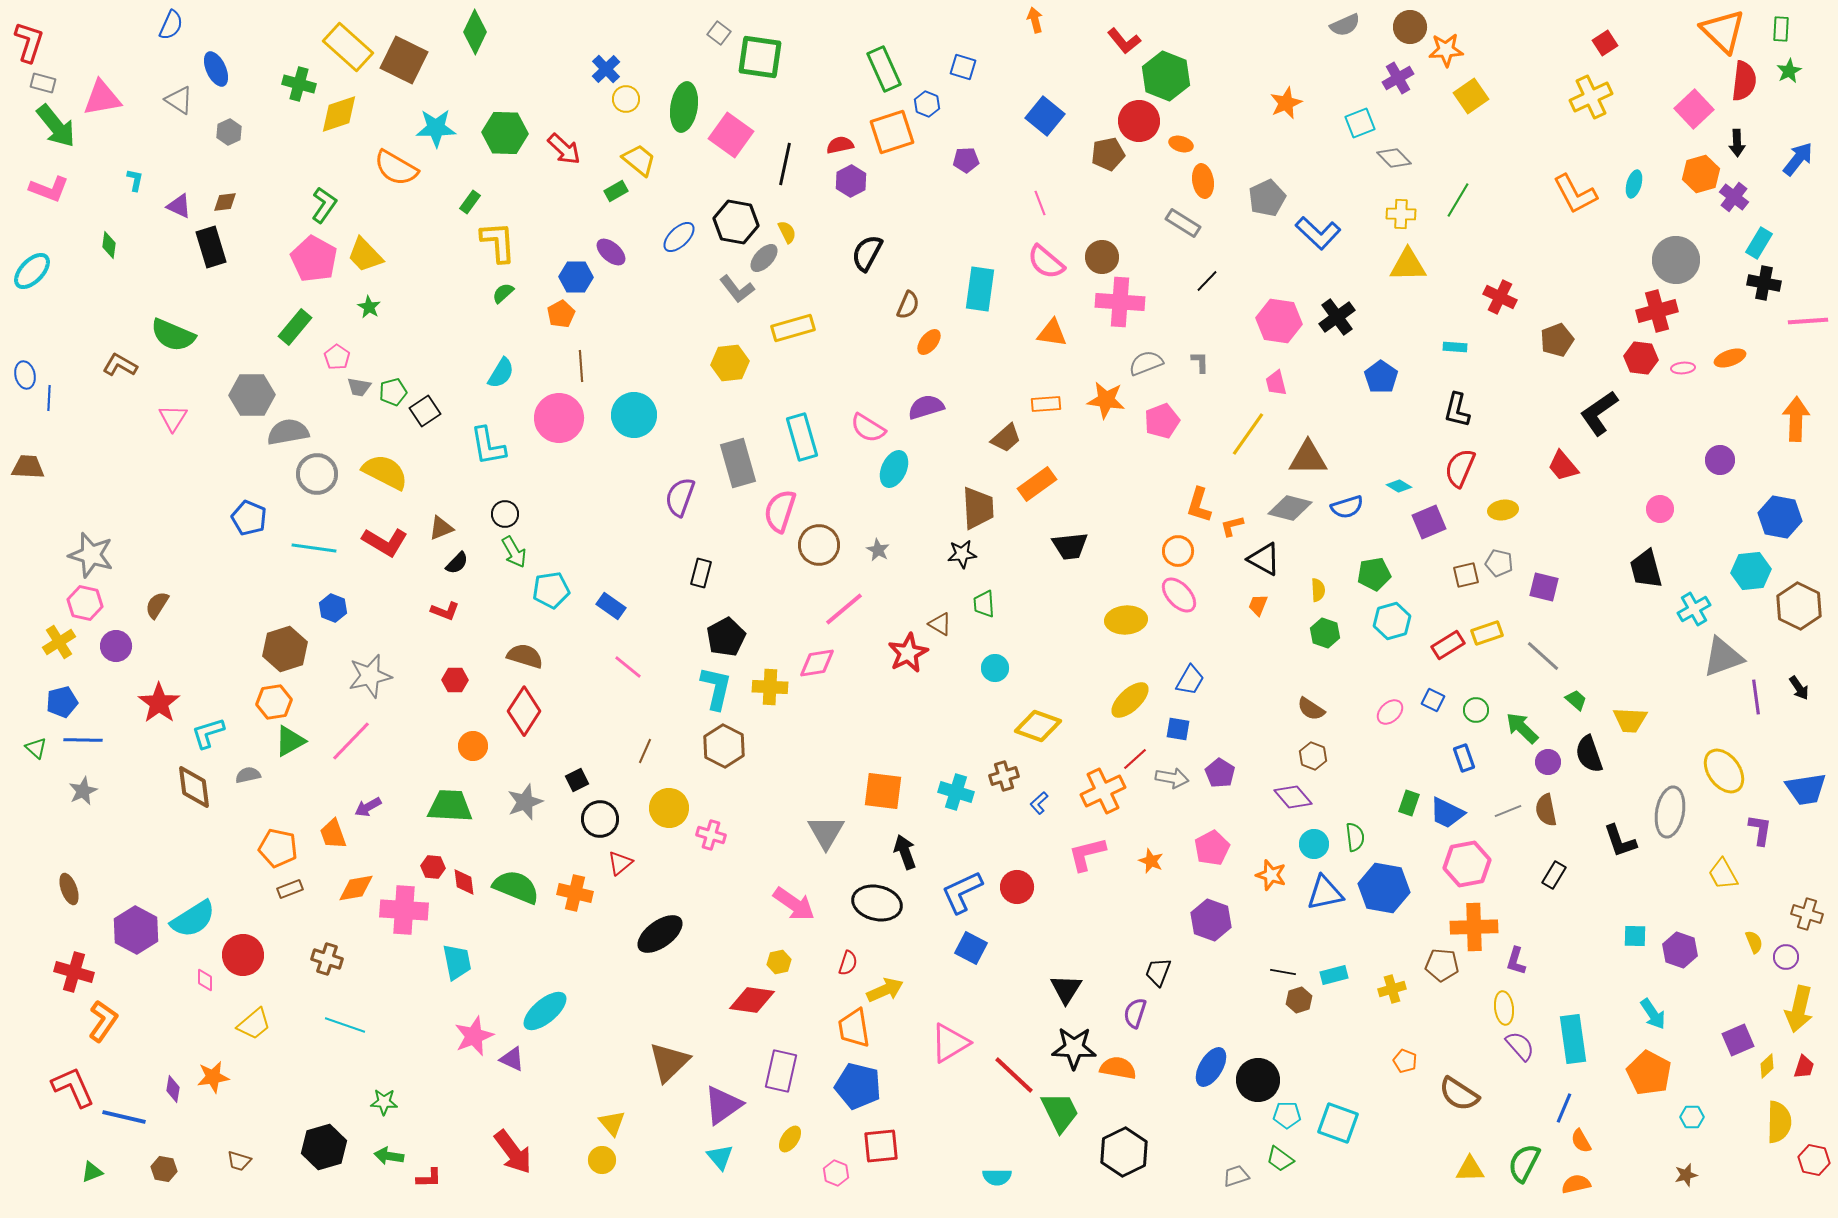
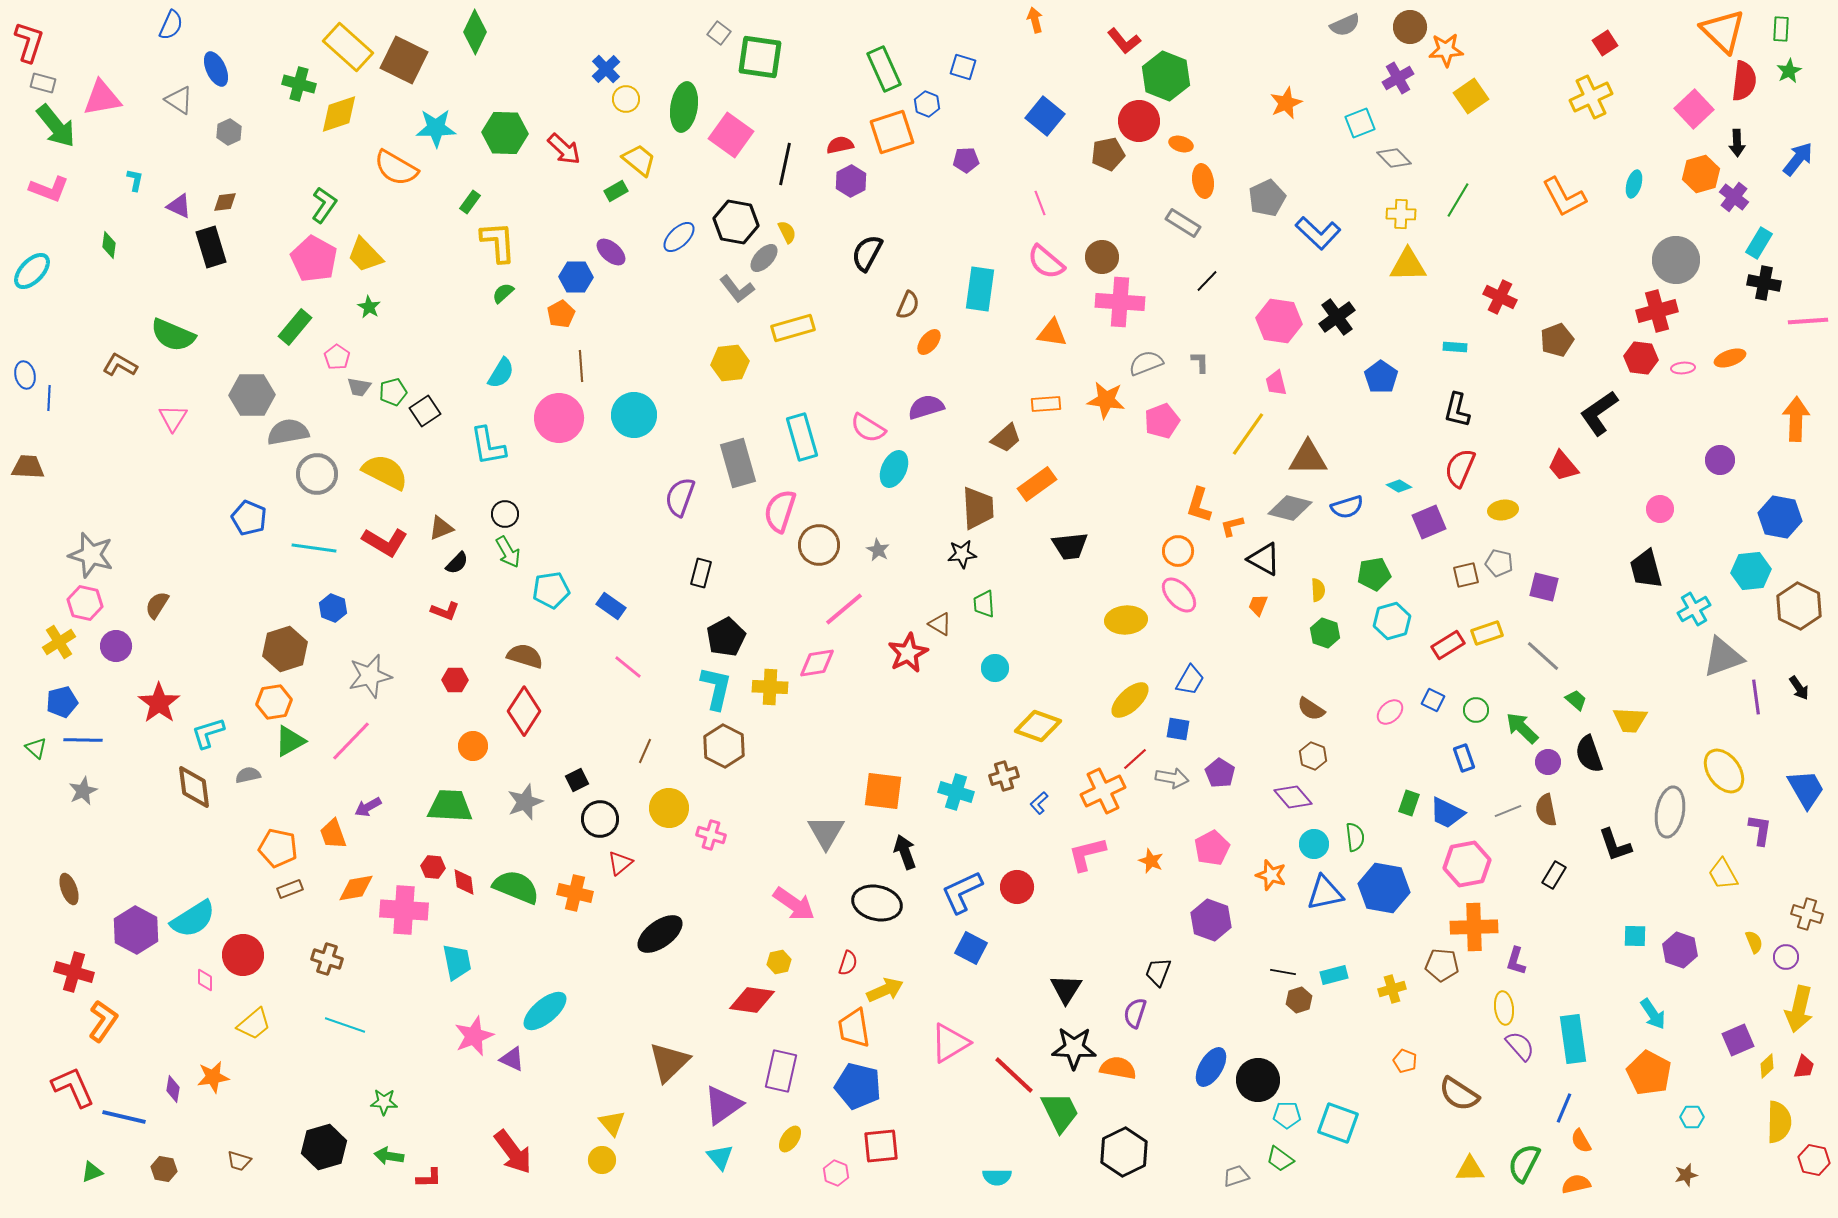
orange L-shape at (1575, 194): moved 11 px left, 3 px down
green arrow at (514, 552): moved 6 px left
blue trapezoid at (1806, 789): rotated 111 degrees counterclockwise
black L-shape at (1620, 841): moved 5 px left, 4 px down
